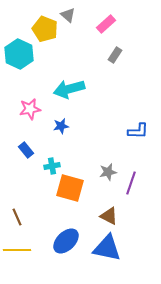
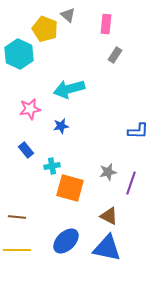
pink rectangle: rotated 42 degrees counterclockwise
brown line: rotated 60 degrees counterclockwise
